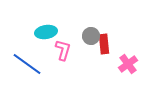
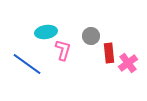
red rectangle: moved 5 px right, 9 px down
pink cross: moved 1 px up
